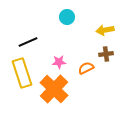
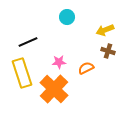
yellow arrow: rotated 12 degrees counterclockwise
brown cross: moved 2 px right, 3 px up; rotated 24 degrees clockwise
